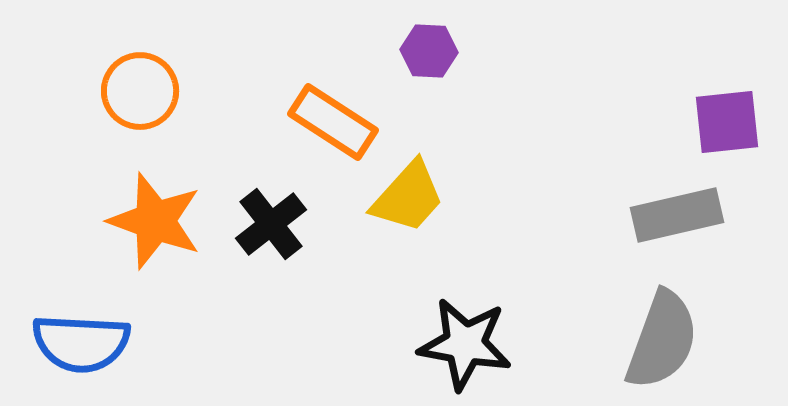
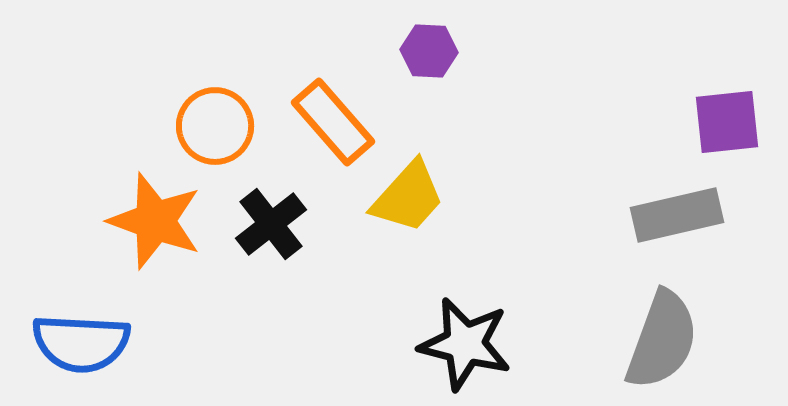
orange circle: moved 75 px right, 35 px down
orange rectangle: rotated 16 degrees clockwise
black star: rotated 4 degrees clockwise
